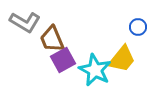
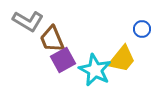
gray L-shape: moved 3 px right, 1 px up
blue circle: moved 4 px right, 2 px down
